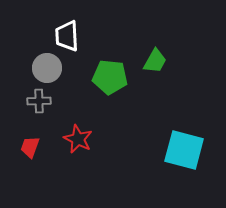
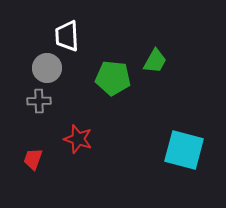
green pentagon: moved 3 px right, 1 px down
red star: rotated 8 degrees counterclockwise
red trapezoid: moved 3 px right, 12 px down
